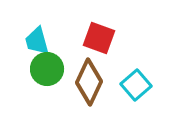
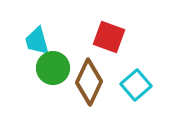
red square: moved 10 px right, 1 px up
green circle: moved 6 px right, 1 px up
